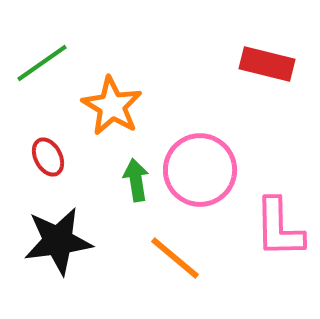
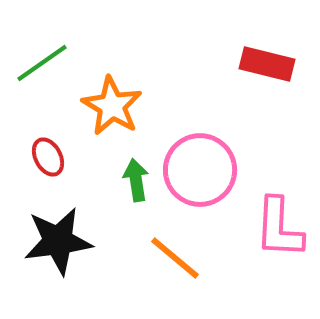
pink L-shape: rotated 4 degrees clockwise
